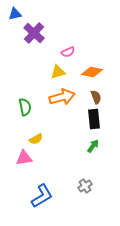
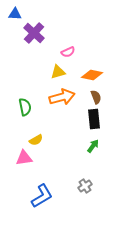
blue triangle: rotated 16 degrees clockwise
orange diamond: moved 3 px down
yellow semicircle: moved 1 px down
